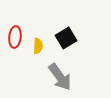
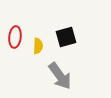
black square: moved 1 px up; rotated 15 degrees clockwise
gray arrow: moved 1 px up
